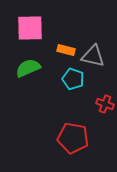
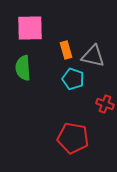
orange rectangle: rotated 60 degrees clockwise
green semicircle: moved 5 px left; rotated 70 degrees counterclockwise
